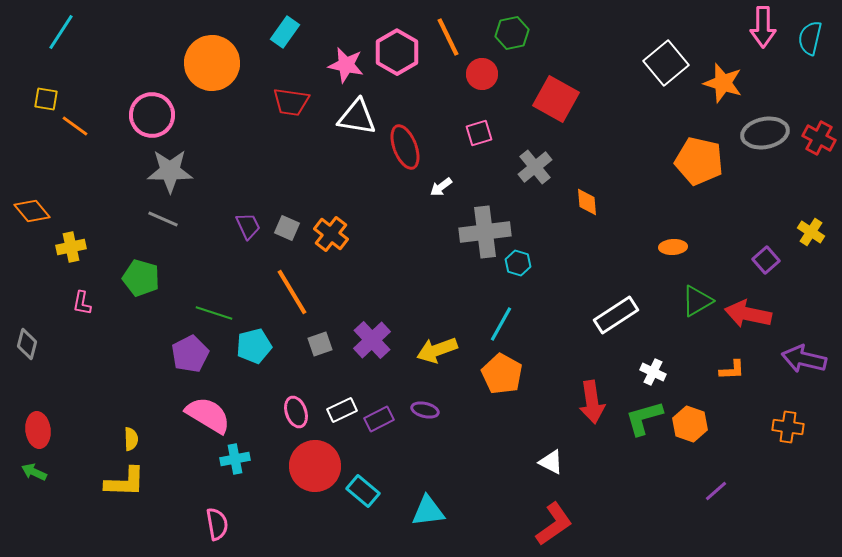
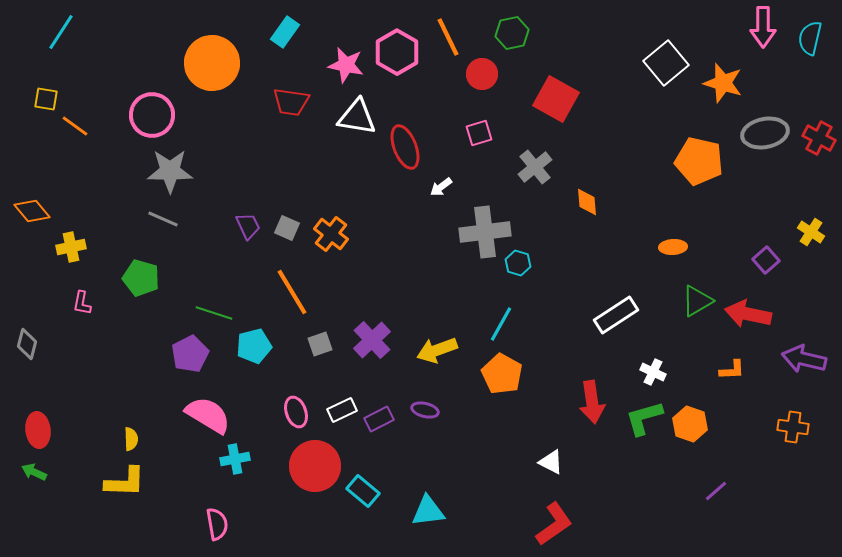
orange cross at (788, 427): moved 5 px right
